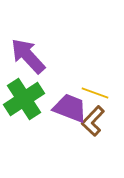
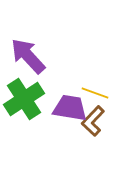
purple trapezoid: rotated 12 degrees counterclockwise
